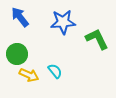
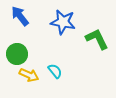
blue arrow: moved 1 px up
blue star: rotated 15 degrees clockwise
